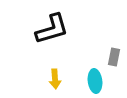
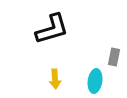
cyan ellipse: rotated 15 degrees clockwise
